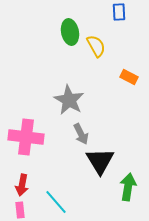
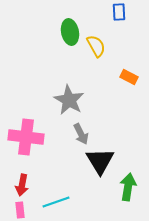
cyan line: rotated 68 degrees counterclockwise
